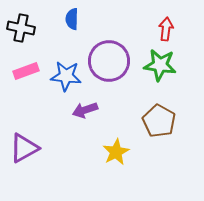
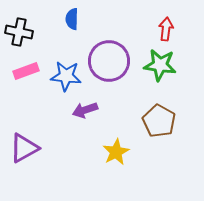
black cross: moved 2 px left, 4 px down
